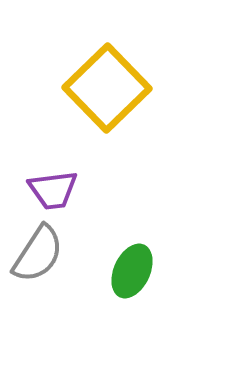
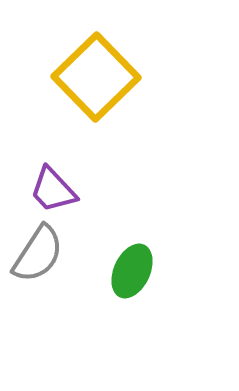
yellow square: moved 11 px left, 11 px up
purple trapezoid: rotated 54 degrees clockwise
